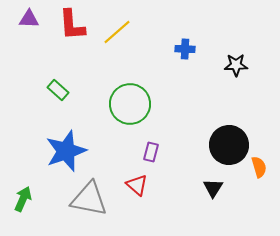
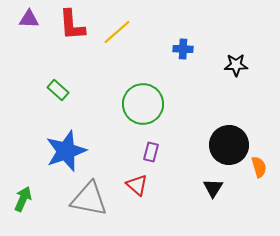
blue cross: moved 2 px left
green circle: moved 13 px right
